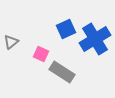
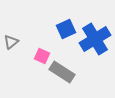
pink square: moved 1 px right, 2 px down
